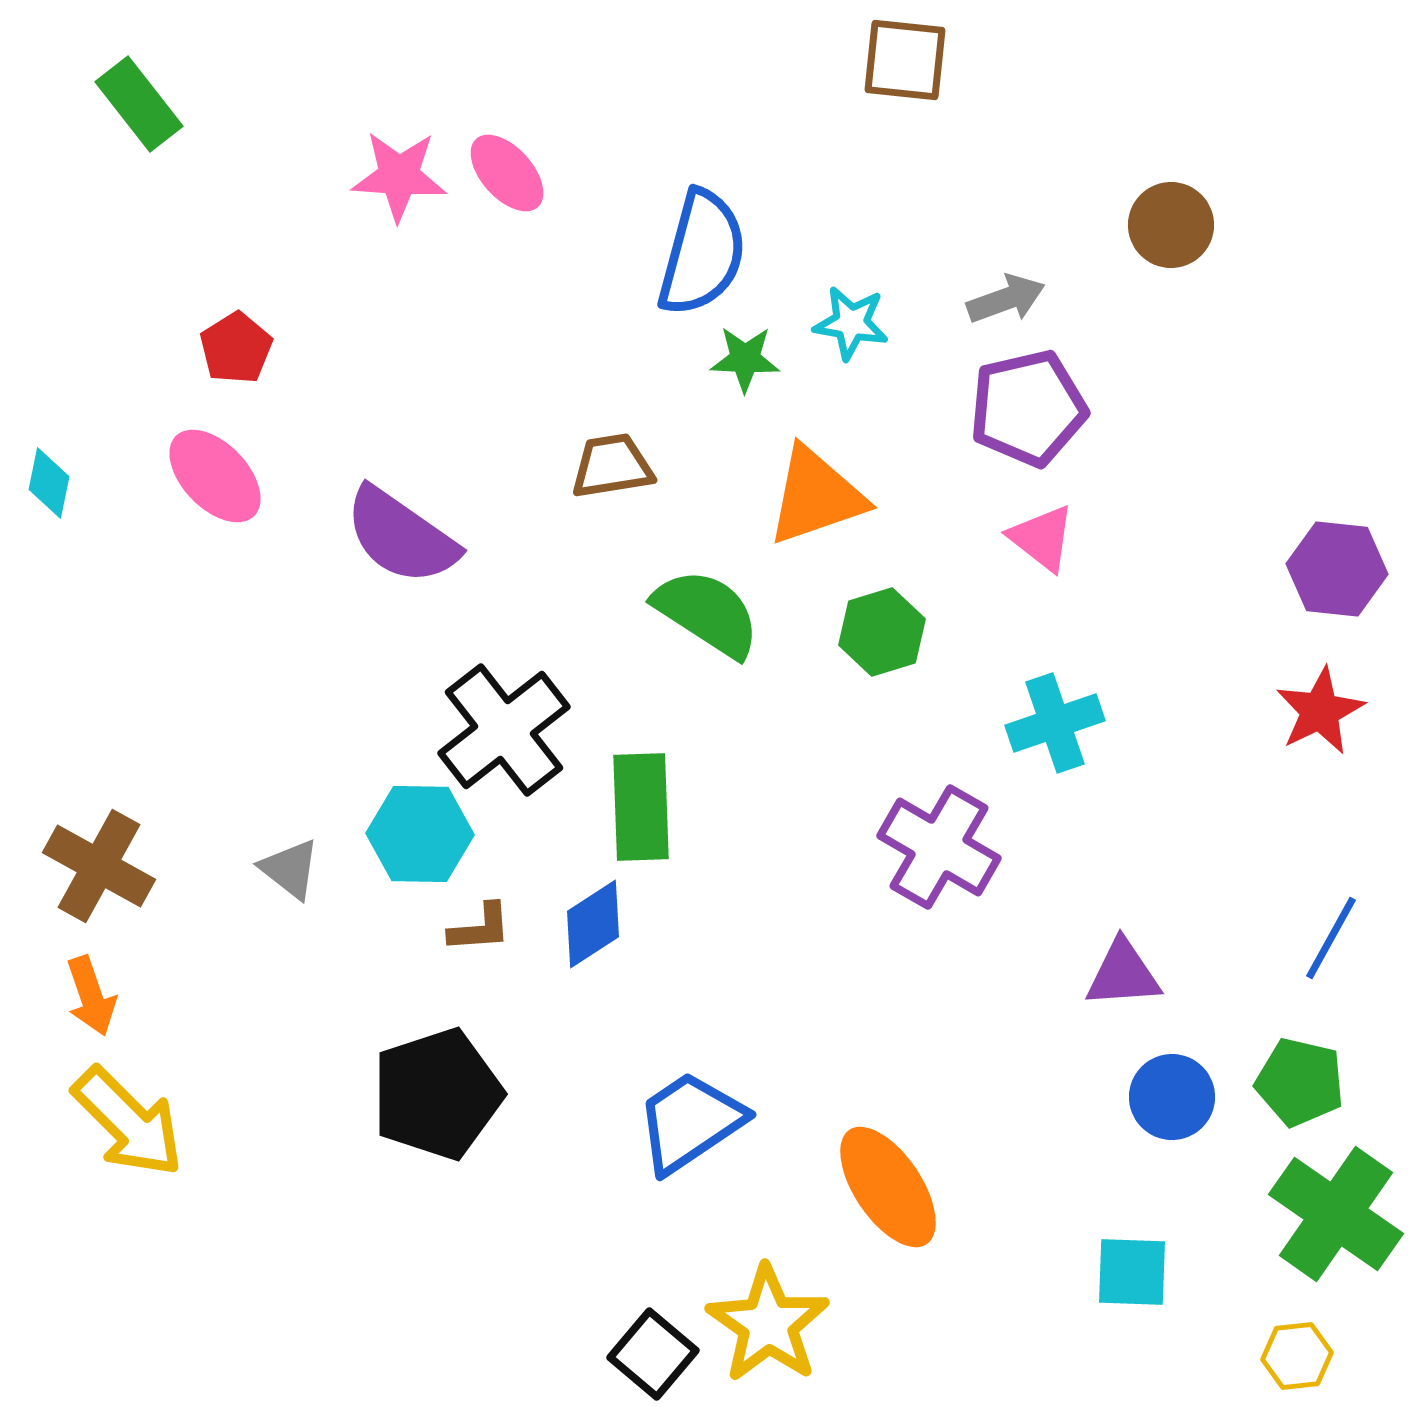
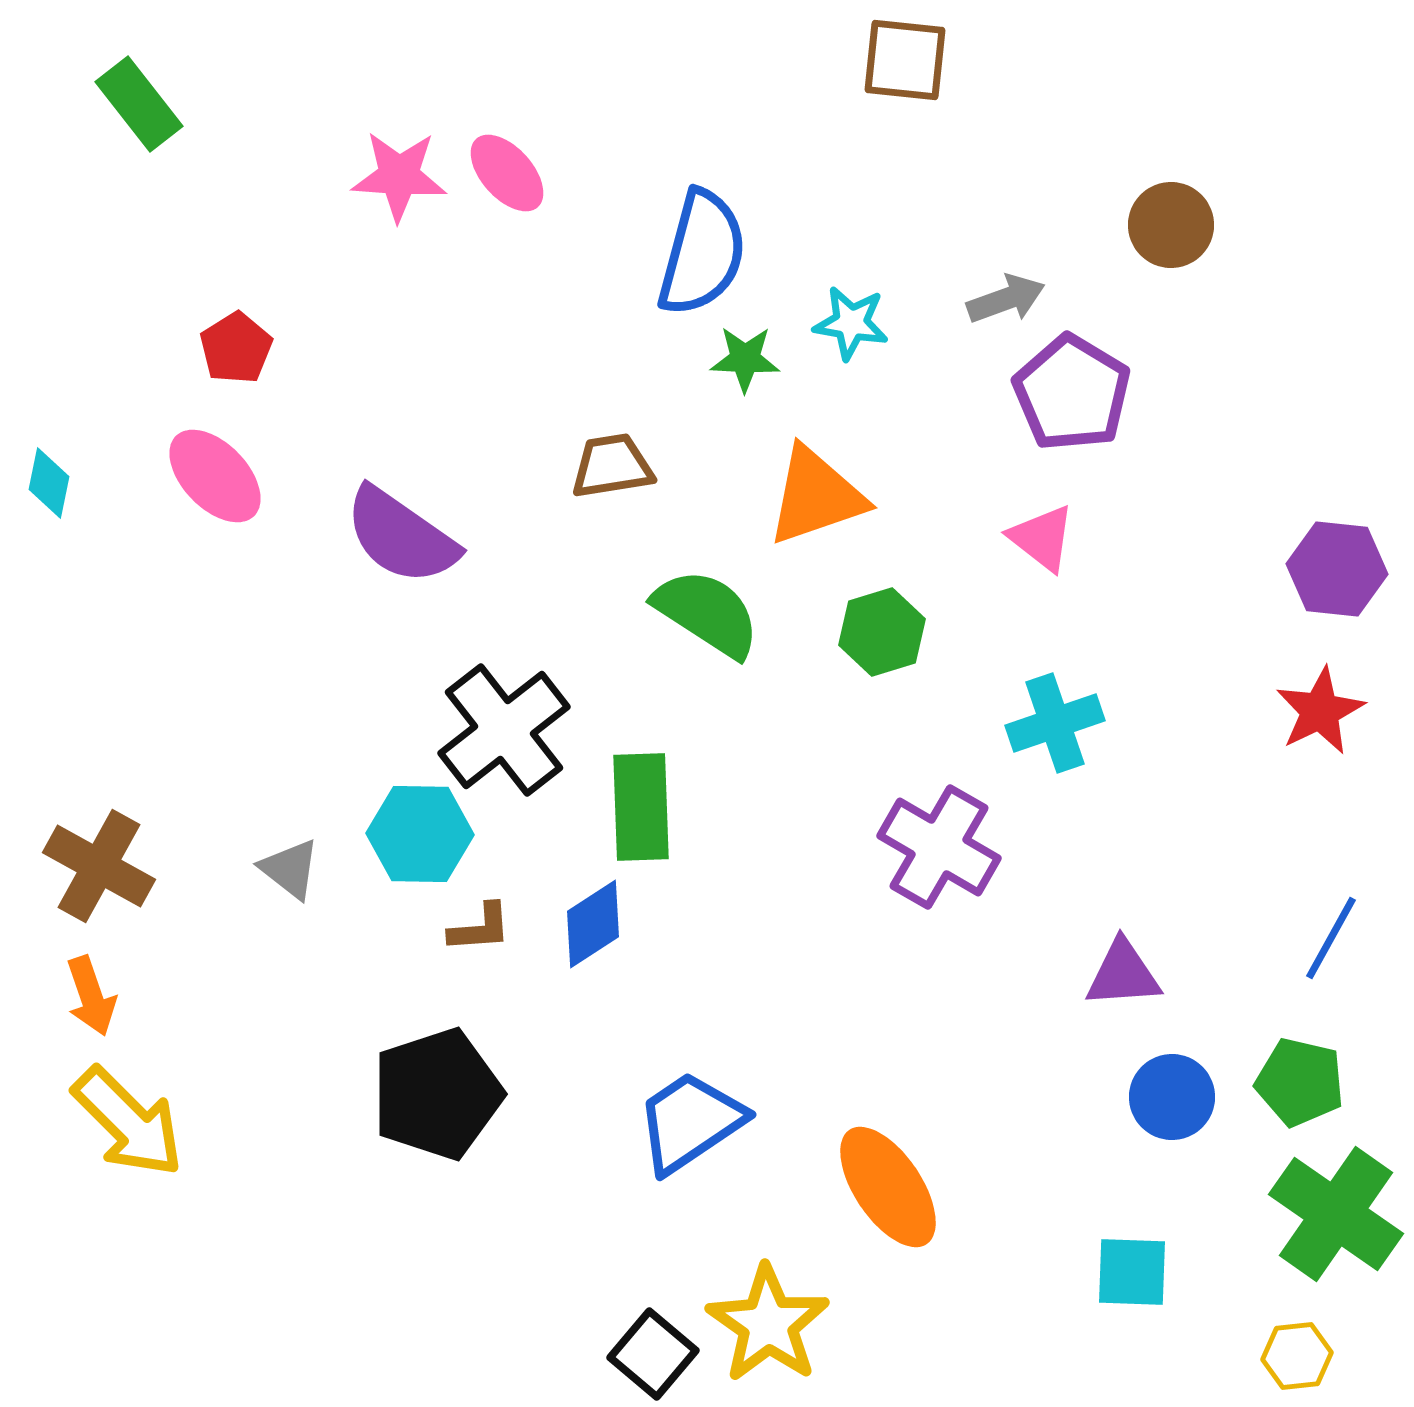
purple pentagon at (1028, 408): moved 44 px right, 15 px up; rotated 28 degrees counterclockwise
